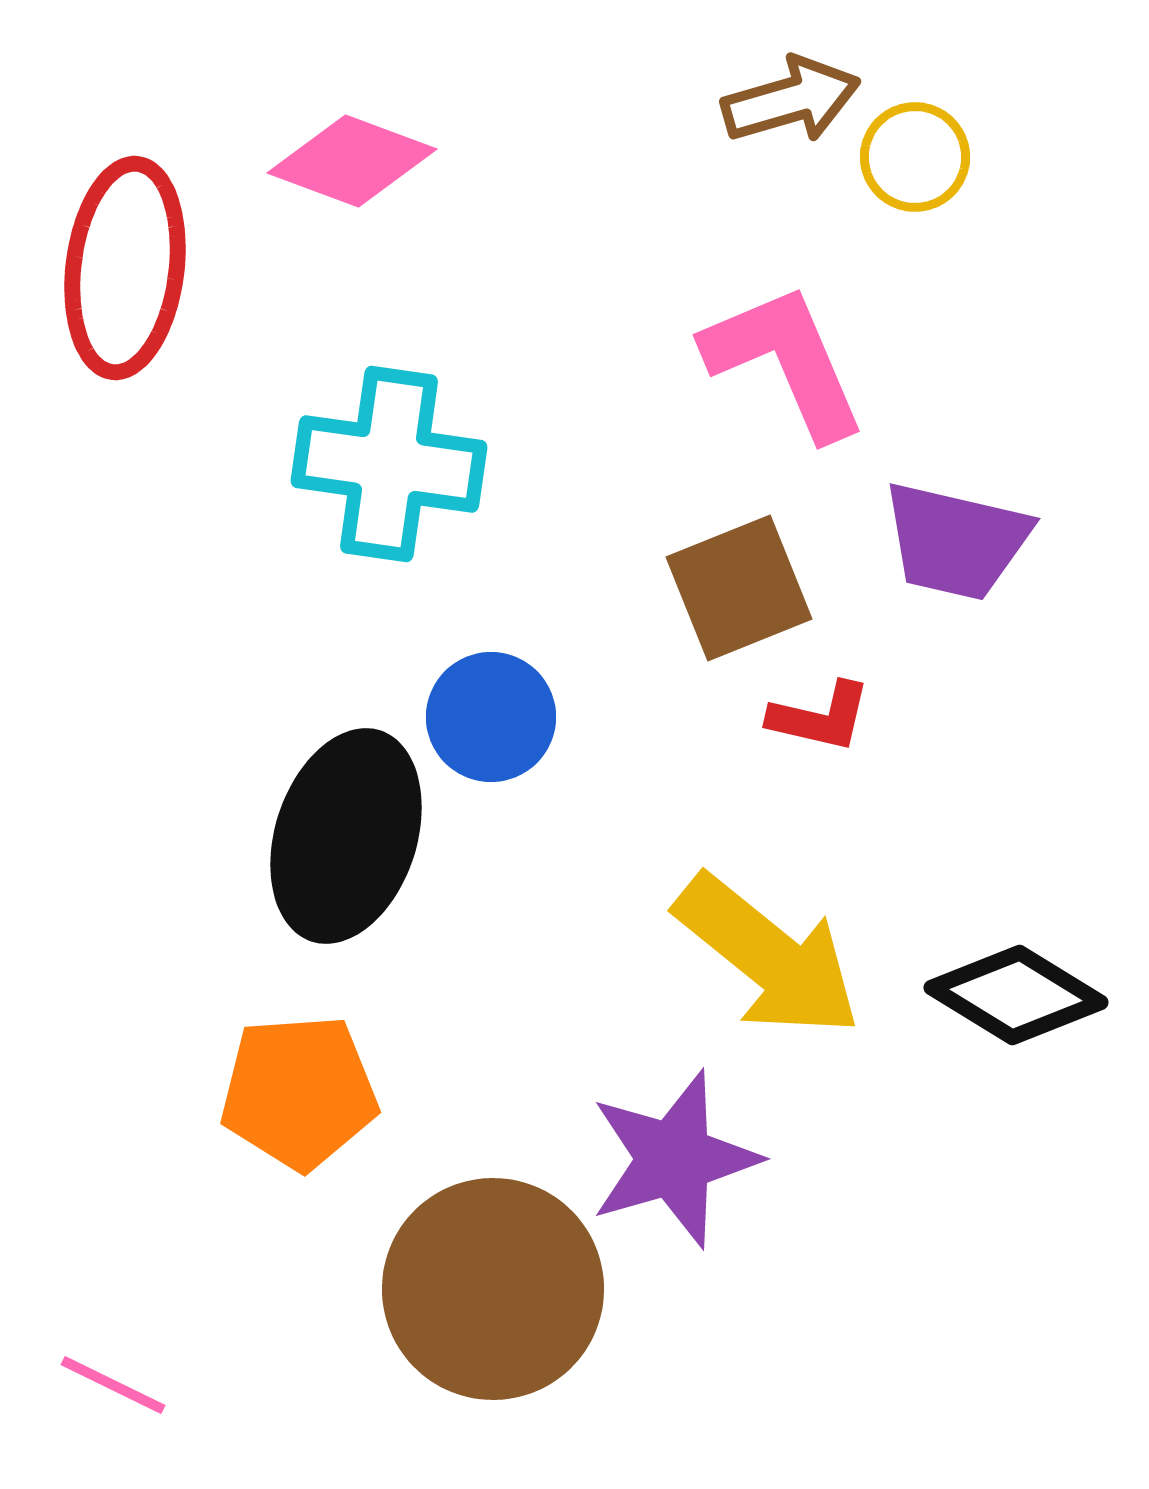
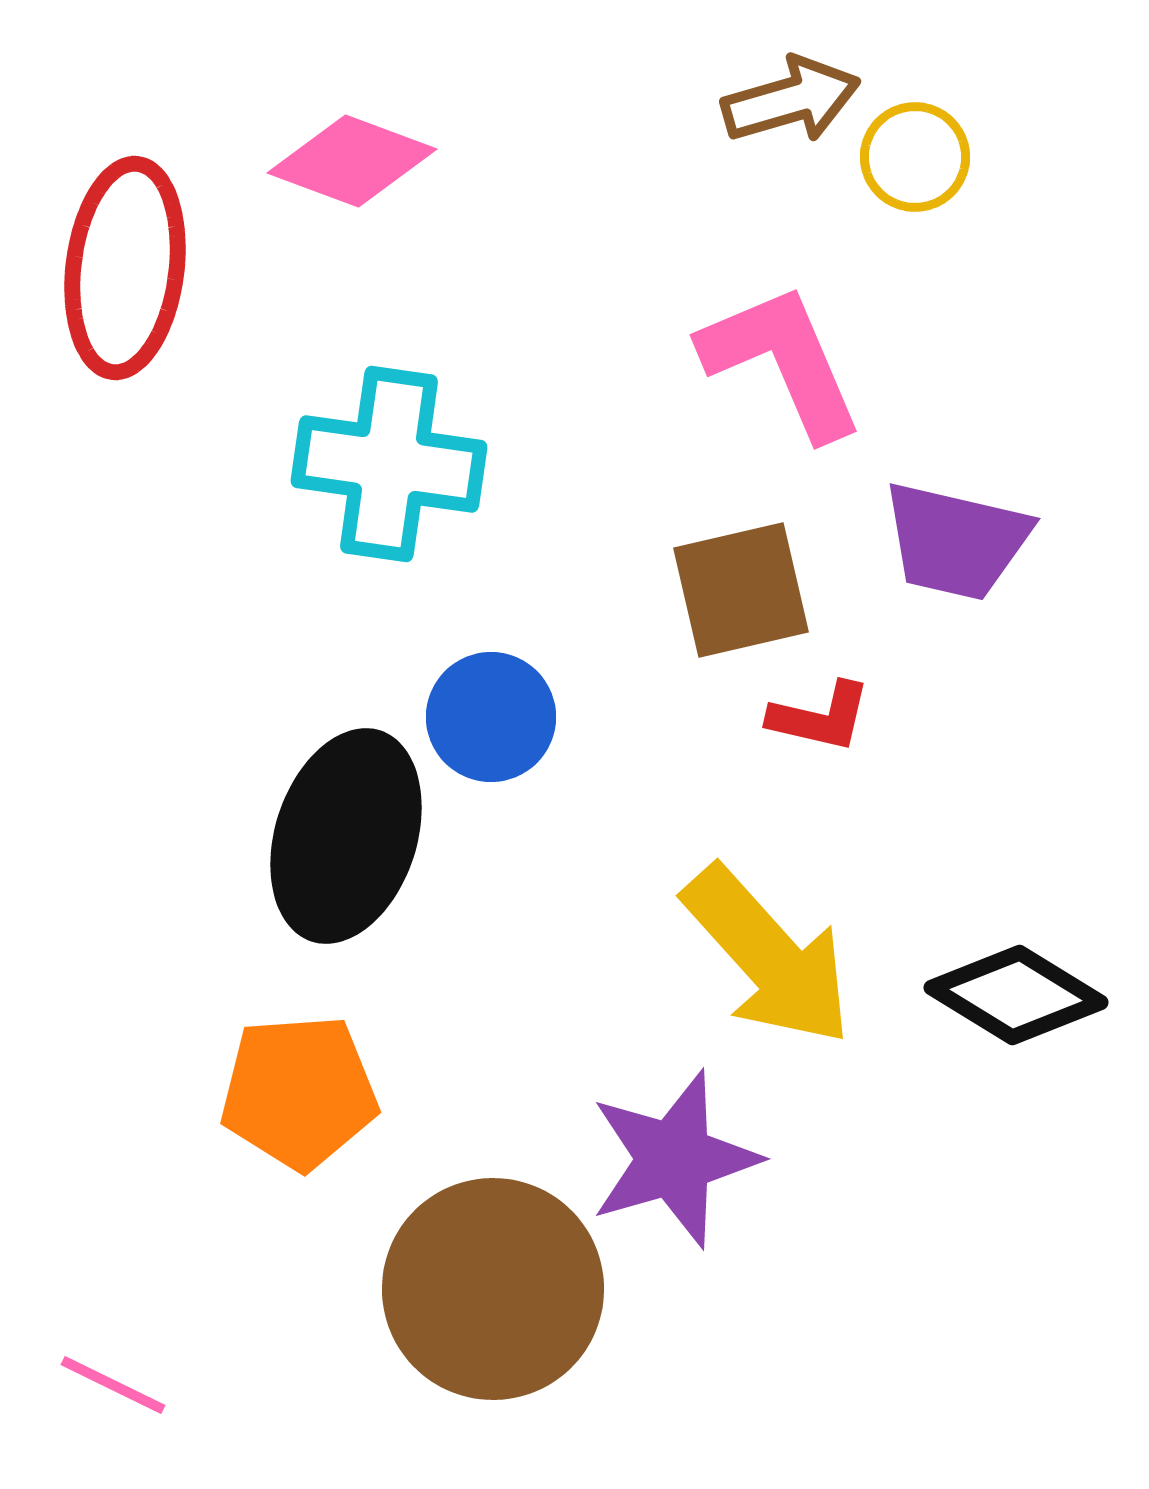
pink L-shape: moved 3 px left
brown square: moved 2 px right, 2 px down; rotated 9 degrees clockwise
yellow arrow: rotated 9 degrees clockwise
